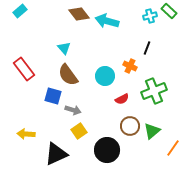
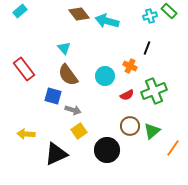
red semicircle: moved 5 px right, 4 px up
